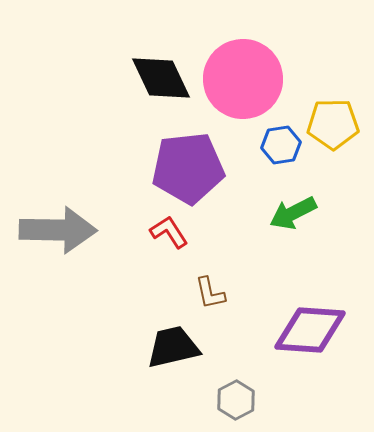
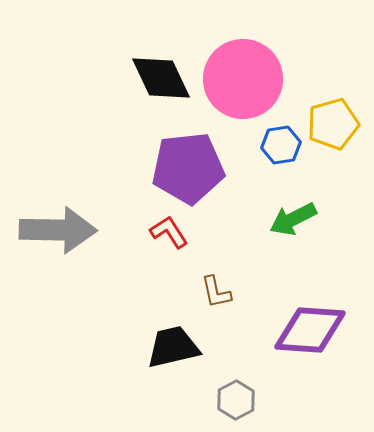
yellow pentagon: rotated 15 degrees counterclockwise
green arrow: moved 6 px down
brown L-shape: moved 6 px right, 1 px up
